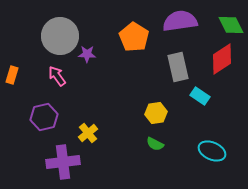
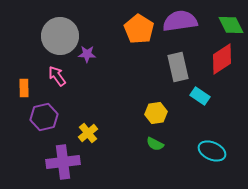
orange pentagon: moved 5 px right, 8 px up
orange rectangle: moved 12 px right, 13 px down; rotated 18 degrees counterclockwise
